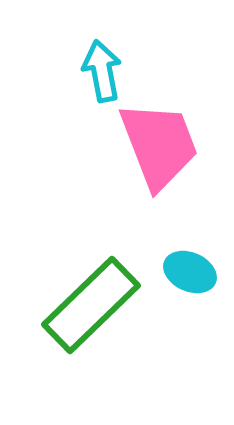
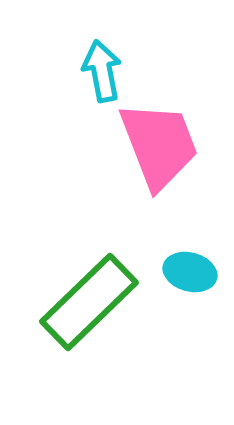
cyan ellipse: rotated 9 degrees counterclockwise
green rectangle: moved 2 px left, 3 px up
